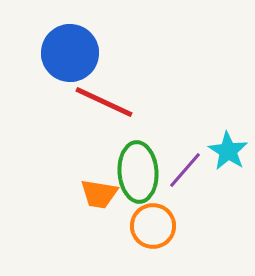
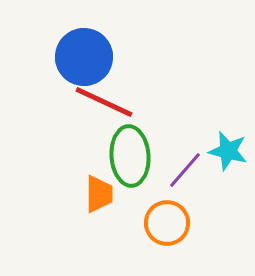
blue circle: moved 14 px right, 4 px down
cyan star: rotated 18 degrees counterclockwise
green ellipse: moved 8 px left, 16 px up
orange trapezoid: rotated 99 degrees counterclockwise
orange circle: moved 14 px right, 3 px up
